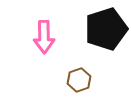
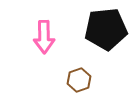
black pentagon: rotated 12 degrees clockwise
